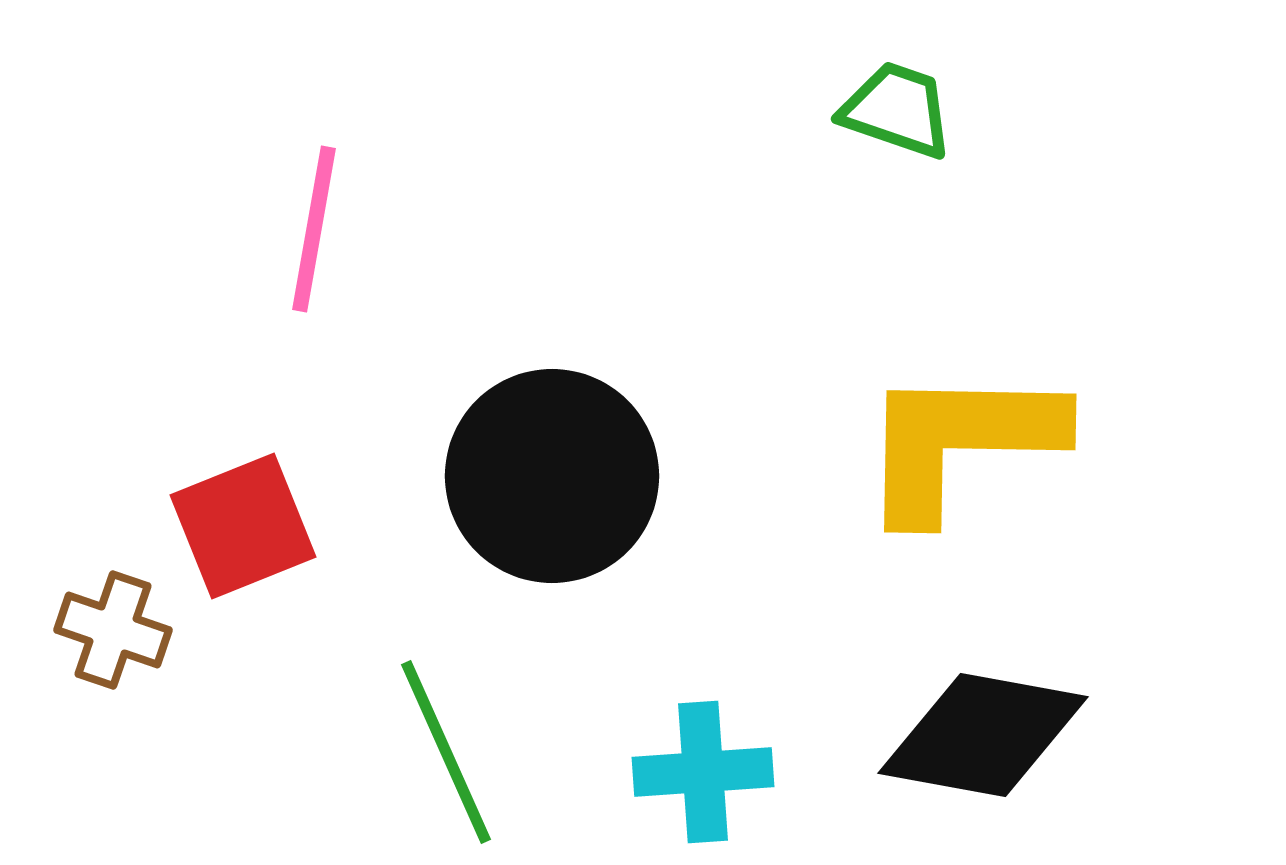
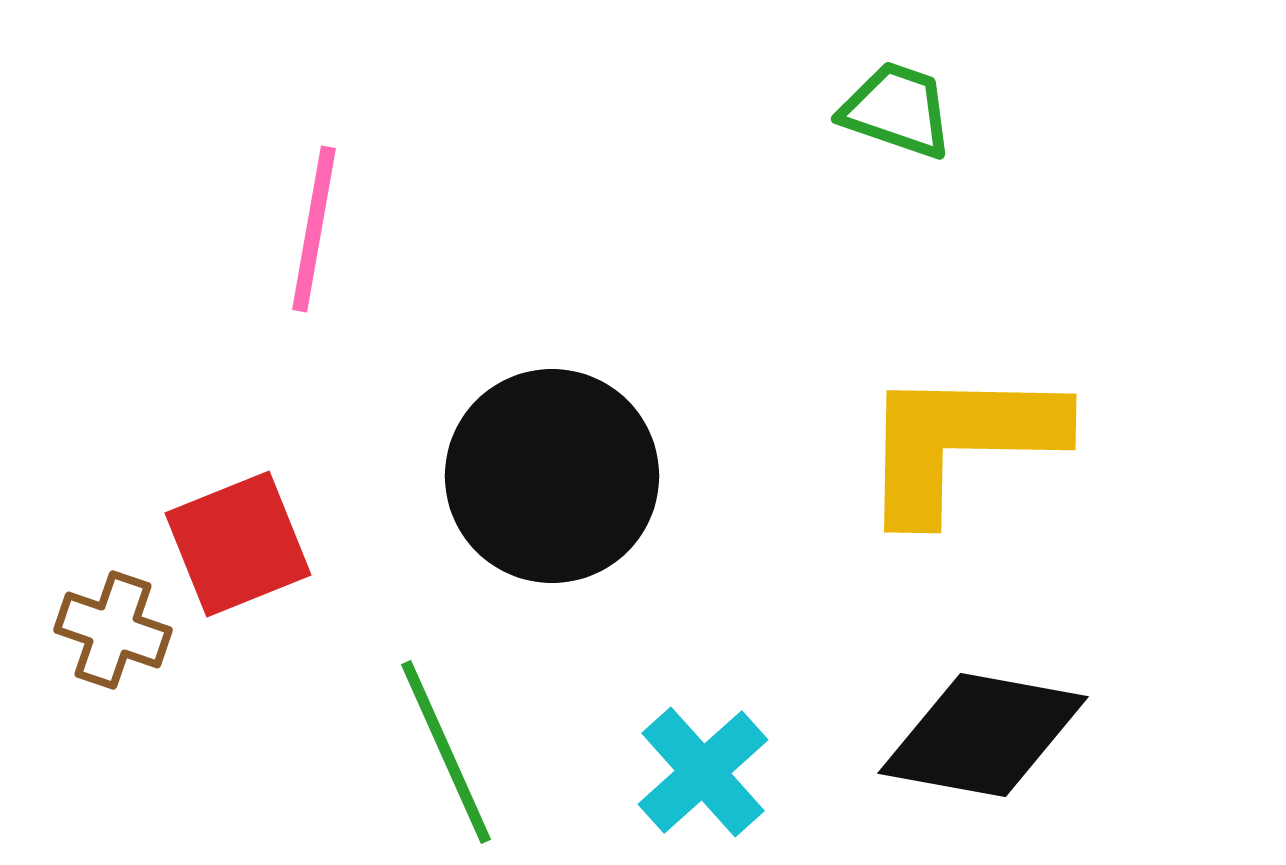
red square: moved 5 px left, 18 px down
cyan cross: rotated 38 degrees counterclockwise
